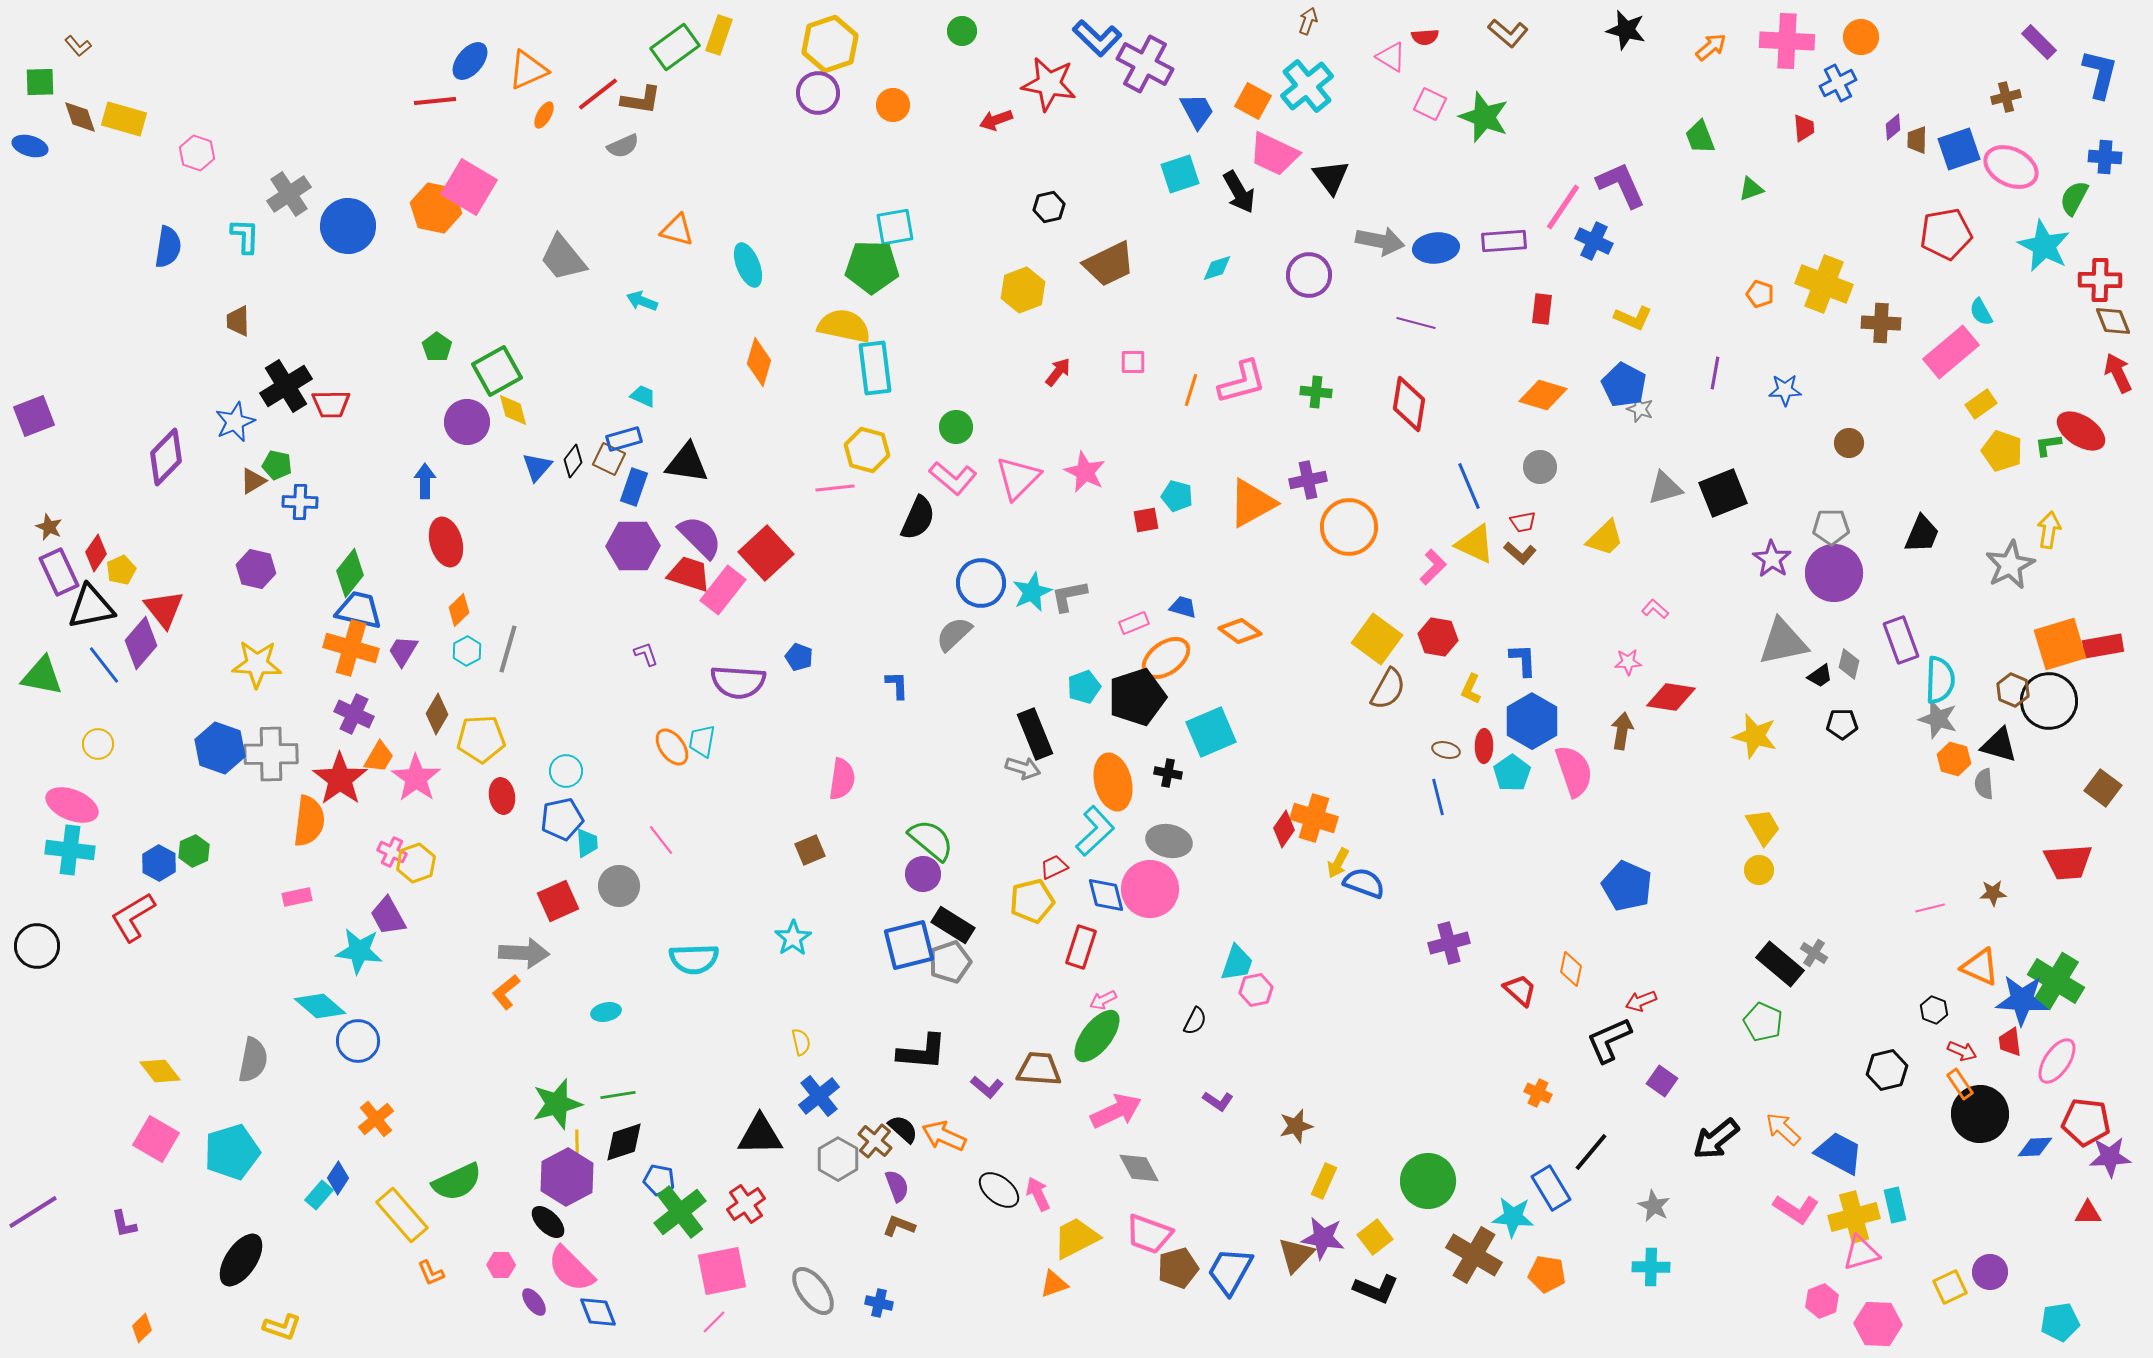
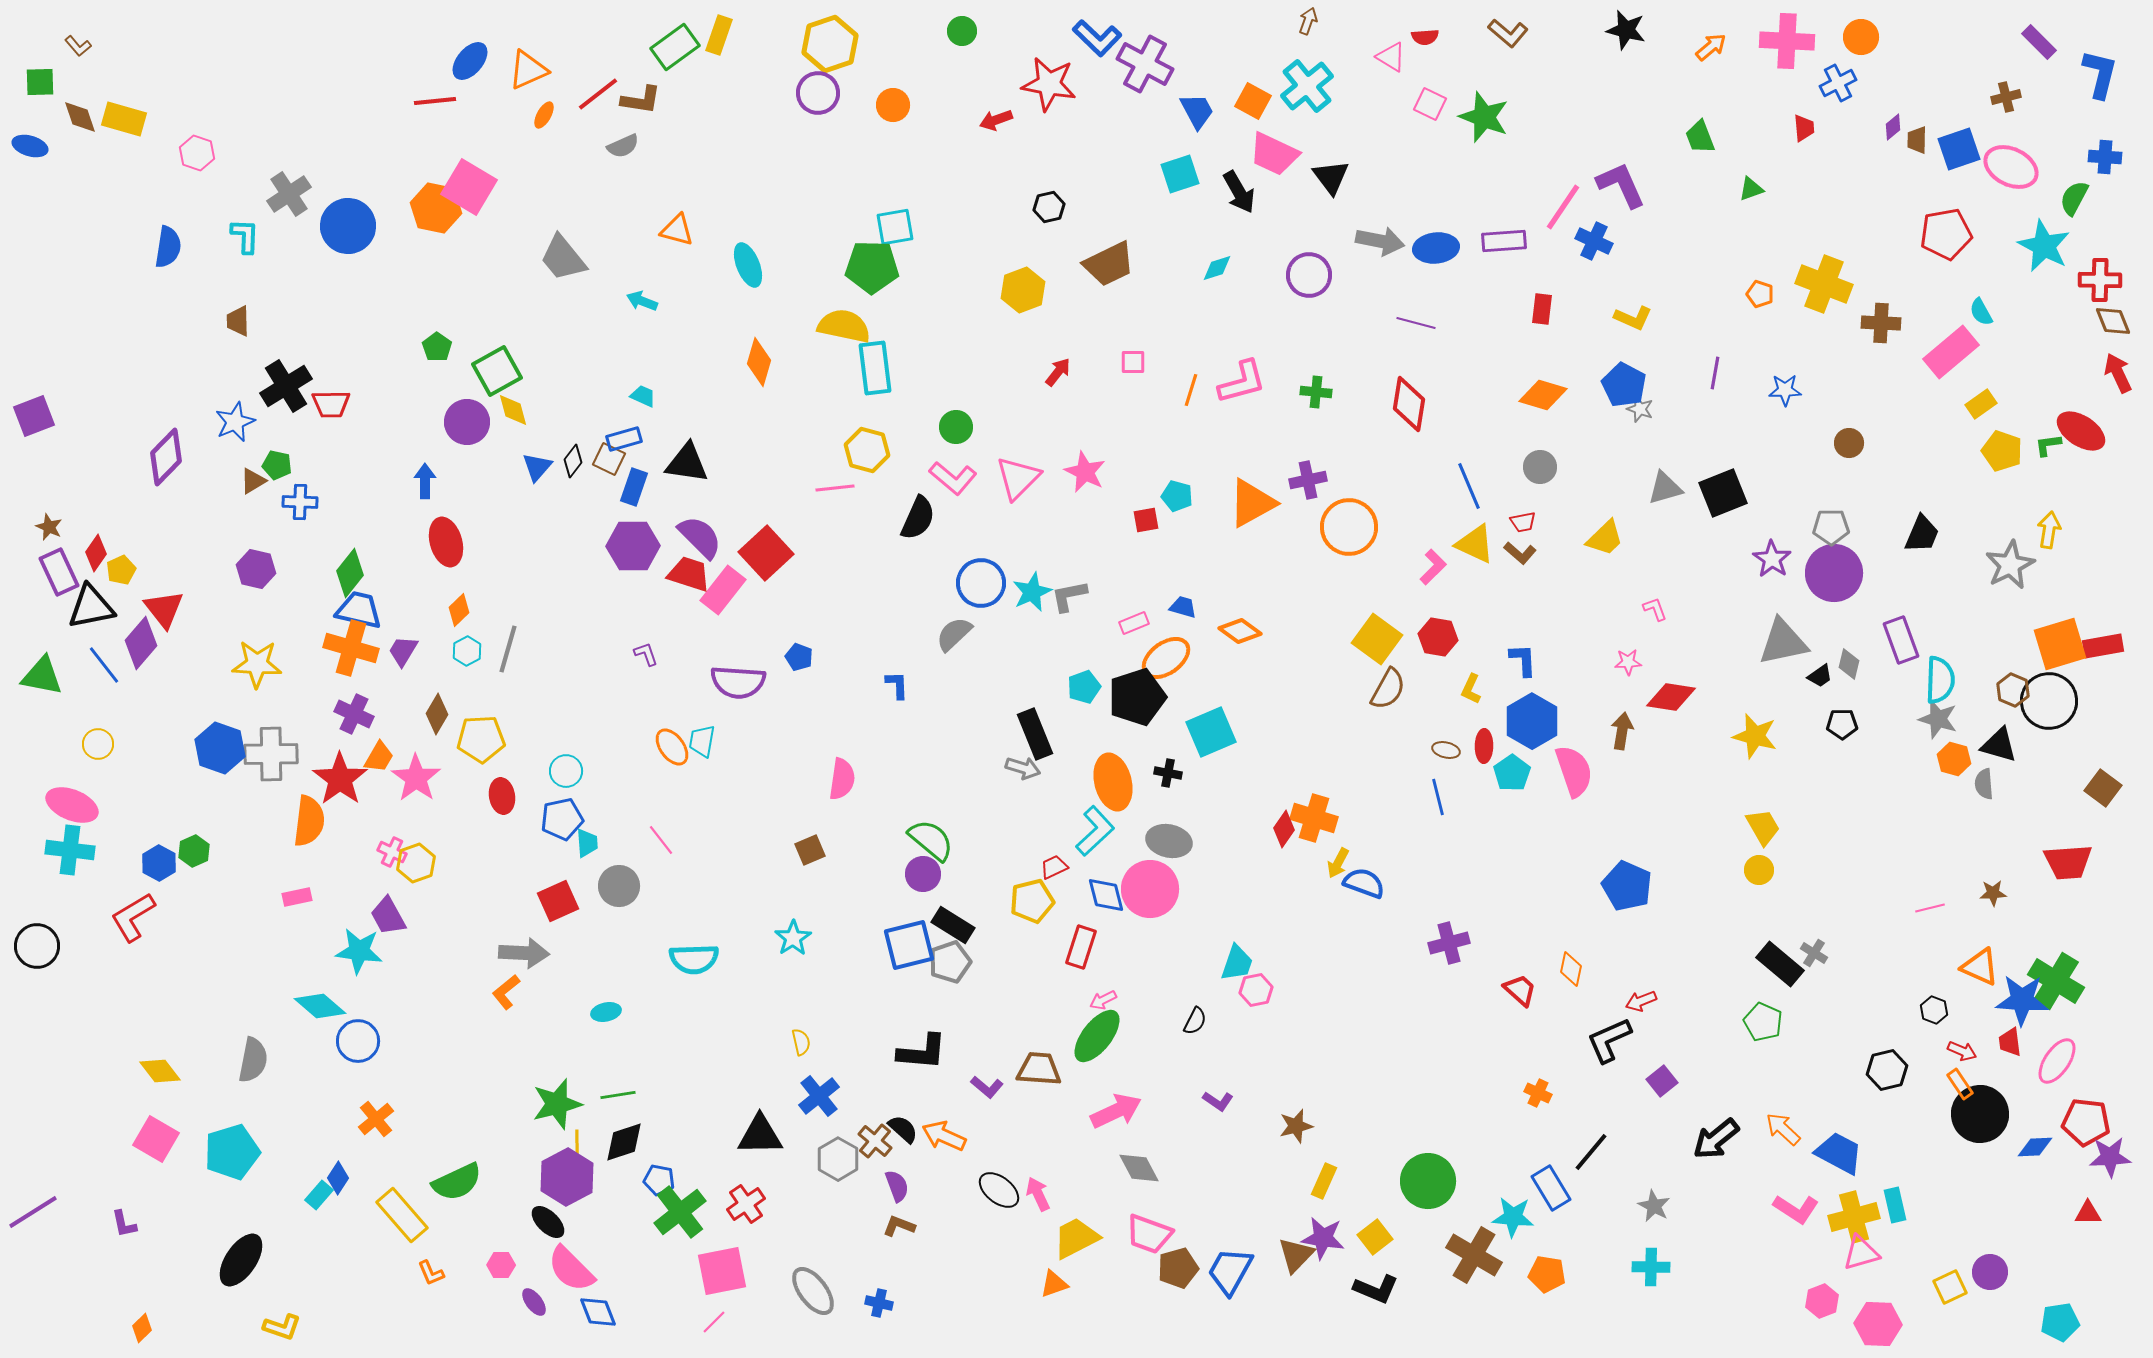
pink L-shape at (1655, 609): rotated 28 degrees clockwise
purple square at (1662, 1081): rotated 16 degrees clockwise
